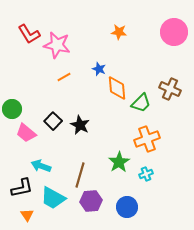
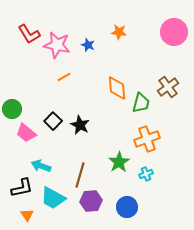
blue star: moved 11 px left, 24 px up
brown cross: moved 2 px left, 2 px up; rotated 30 degrees clockwise
green trapezoid: rotated 30 degrees counterclockwise
